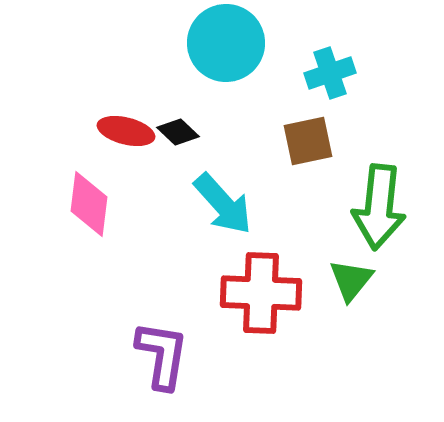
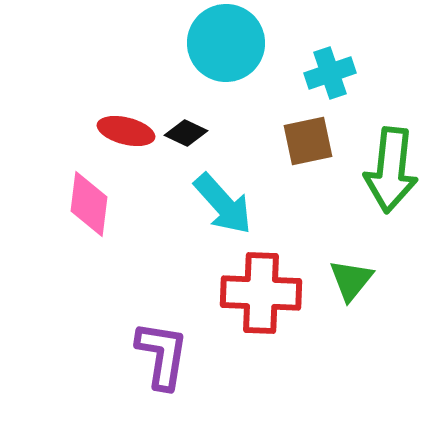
black diamond: moved 8 px right, 1 px down; rotated 18 degrees counterclockwise
green arrow: moved 12 px right, 37 px up
